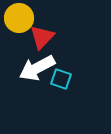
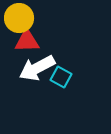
red triangle: moved 15 px left, 4 px down; rotated 44 degrees clockwise
cyan square: moved 2 px up; rotated 10 degrees clockwise
